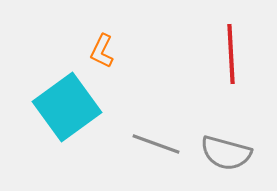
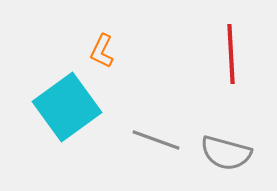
gray line: moved 4 px up
